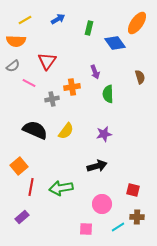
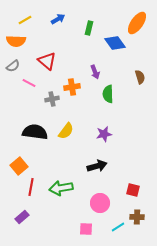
red triangle: rotated 24 degrees counterclockwise
black semicircle: moved 2 px down; rotated 15 degrees counterclockwise
pink circle: moved 2 px left, 1 px up
